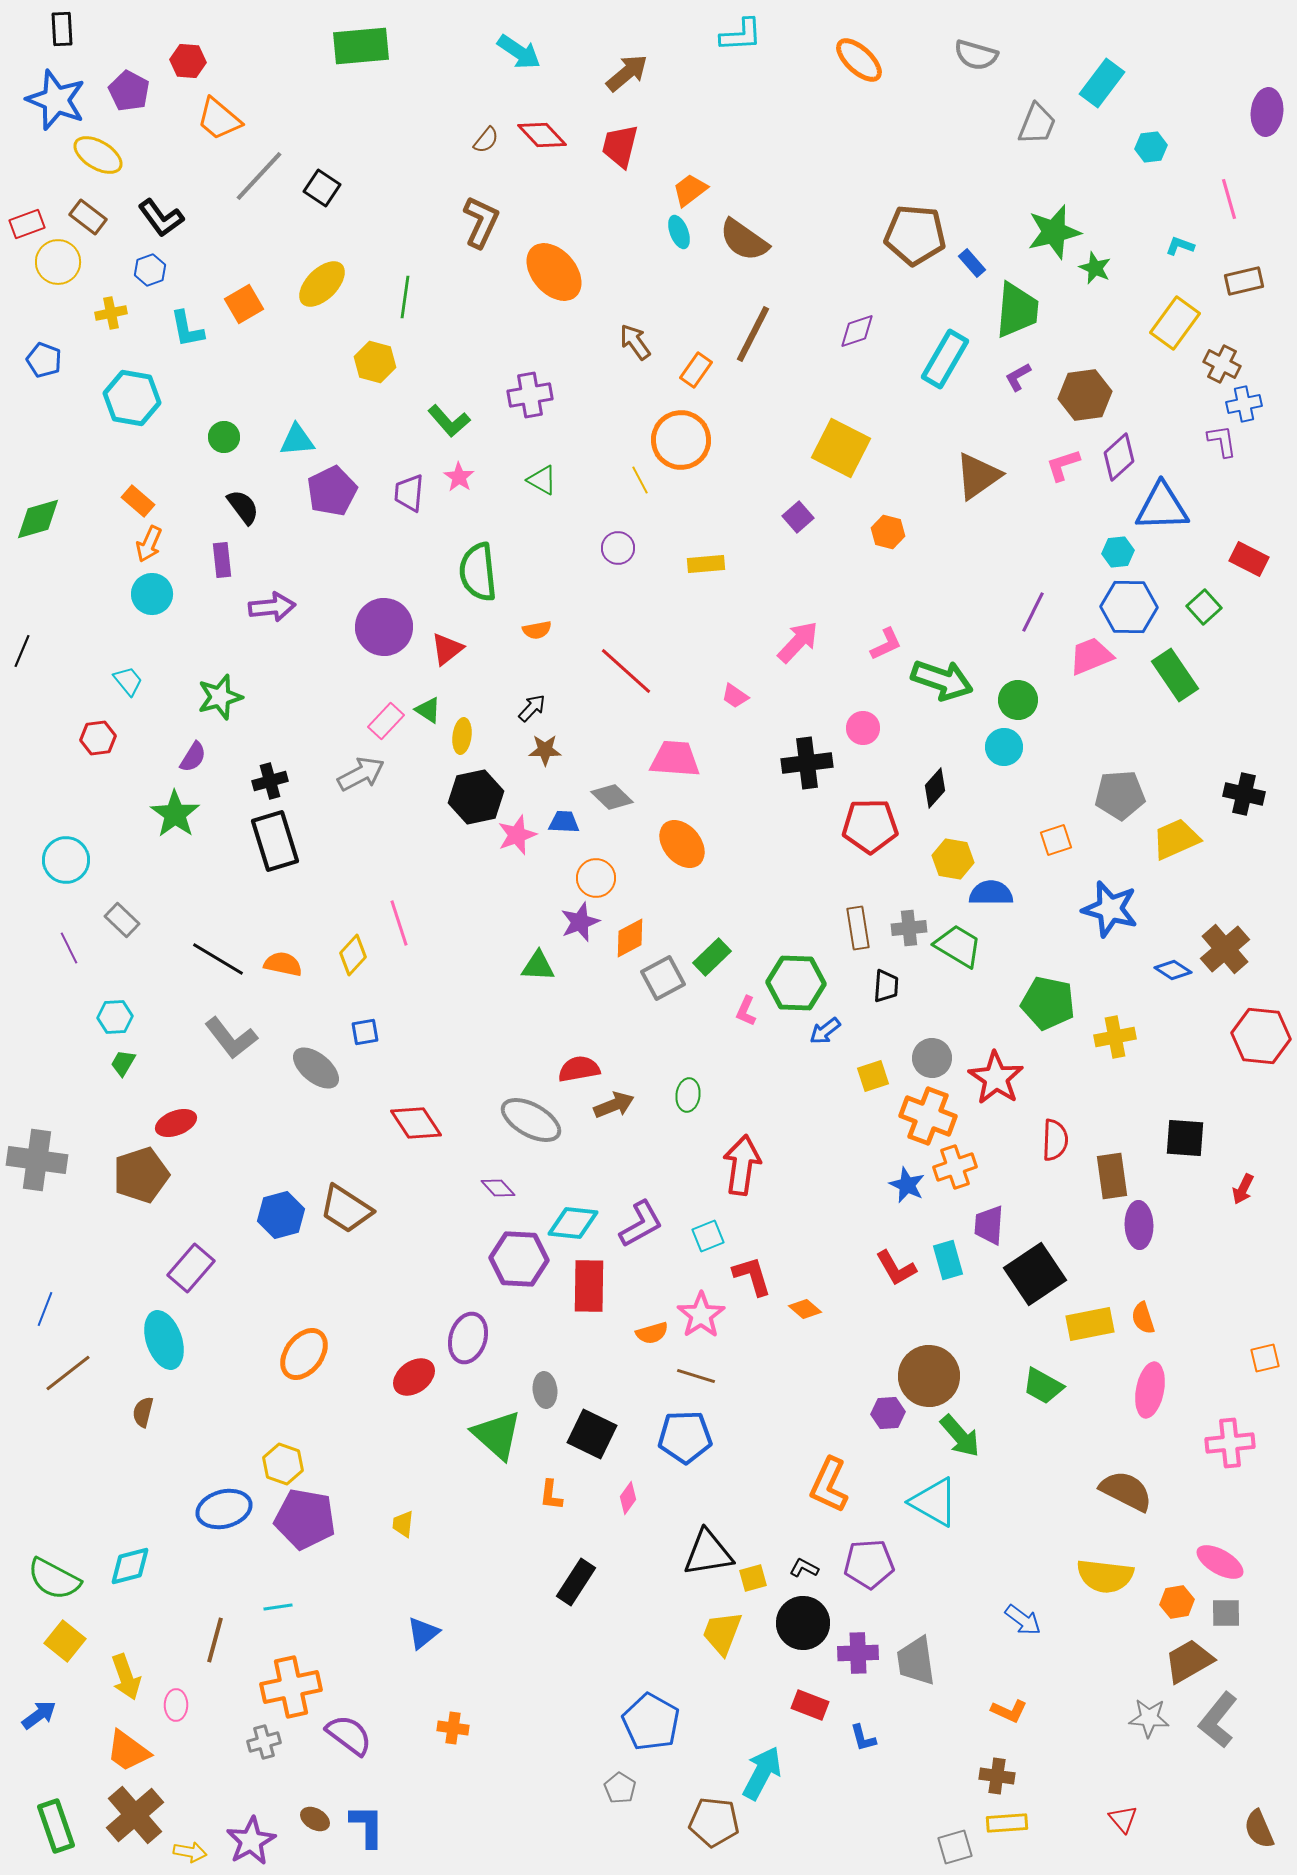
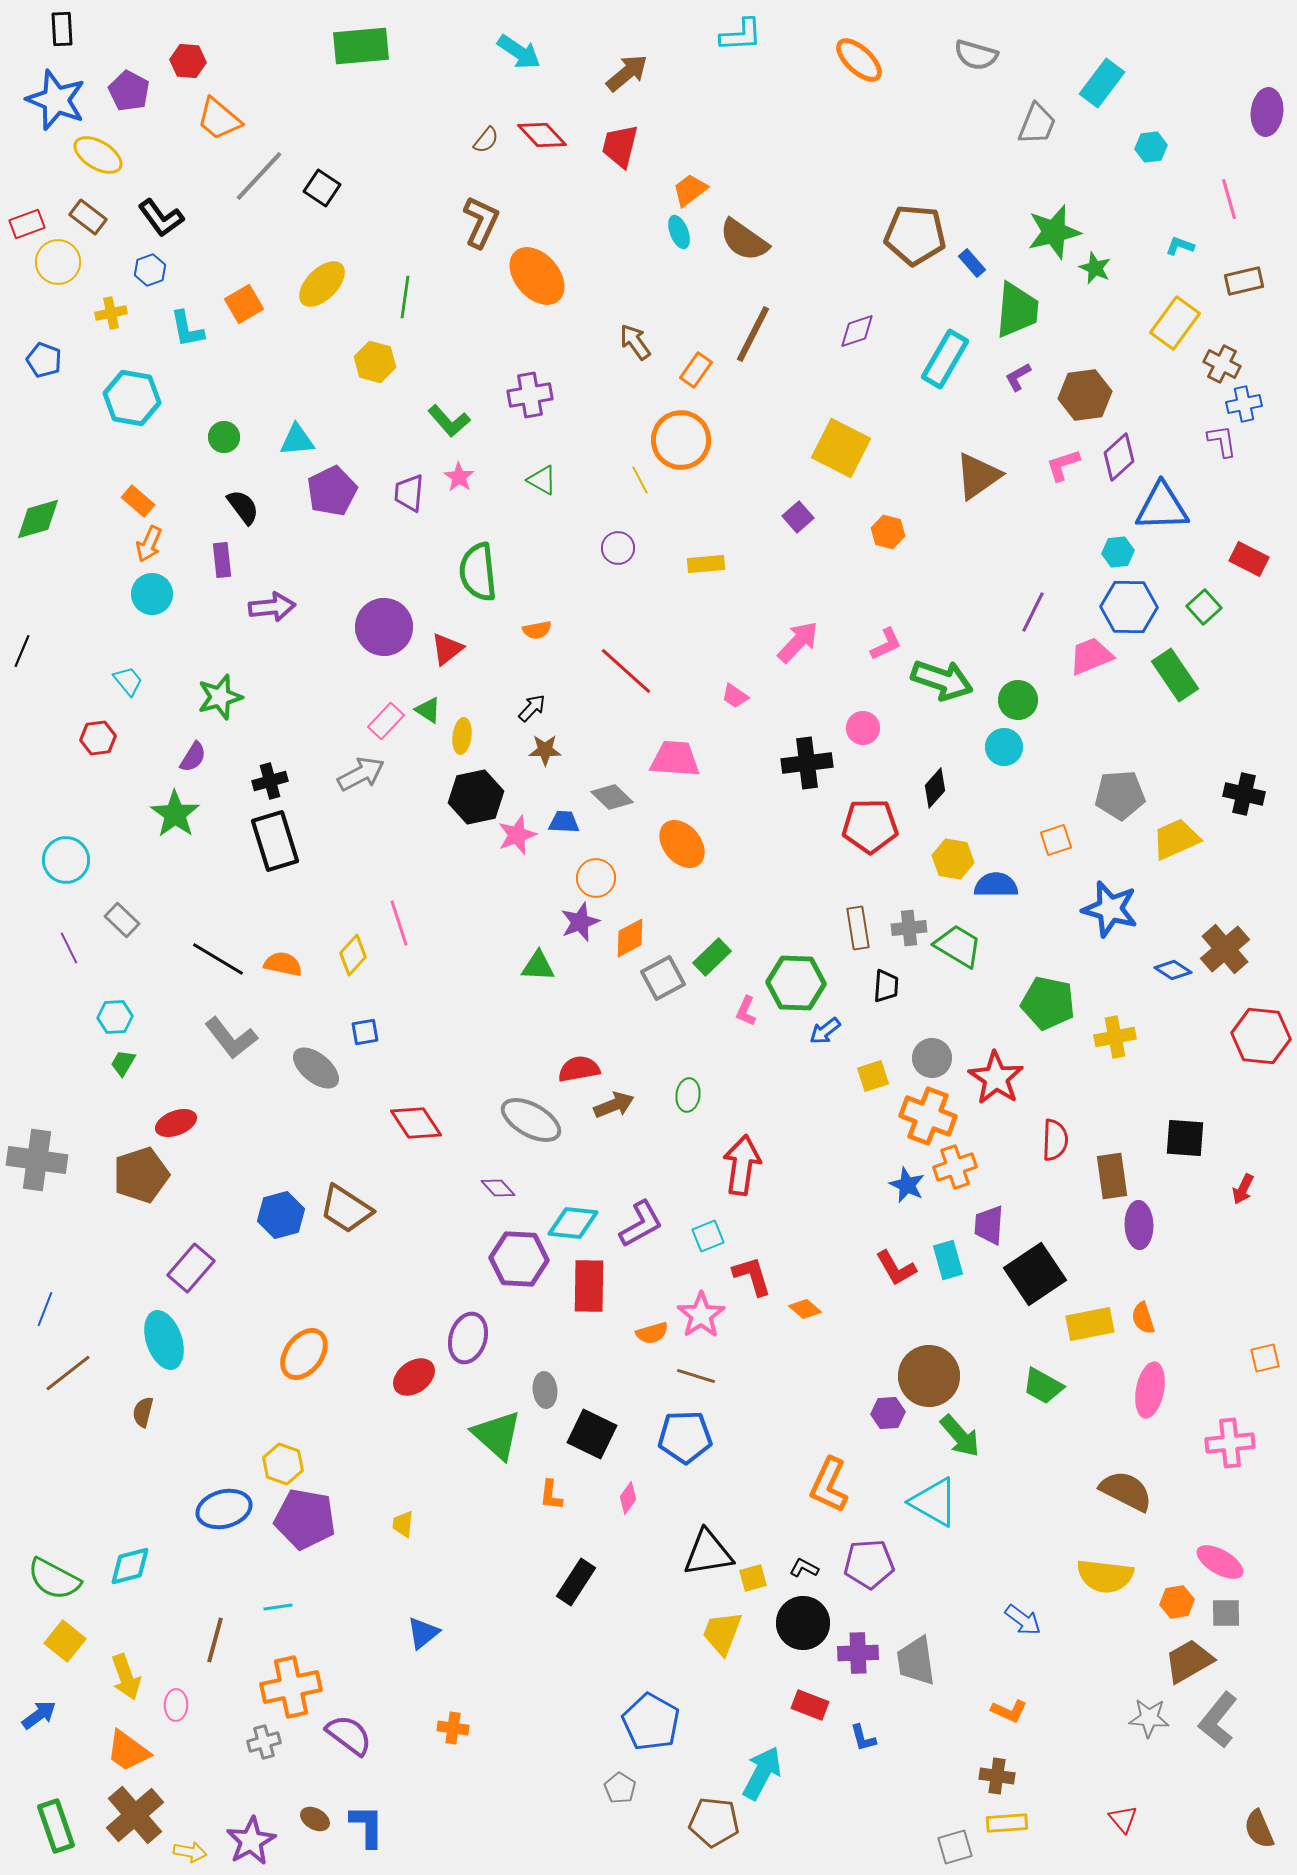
orange ellipse at (554, 272): moved 17 px left, 4 px down
blue semicircle at (991, 893): moved 5 px right, 8 px up
